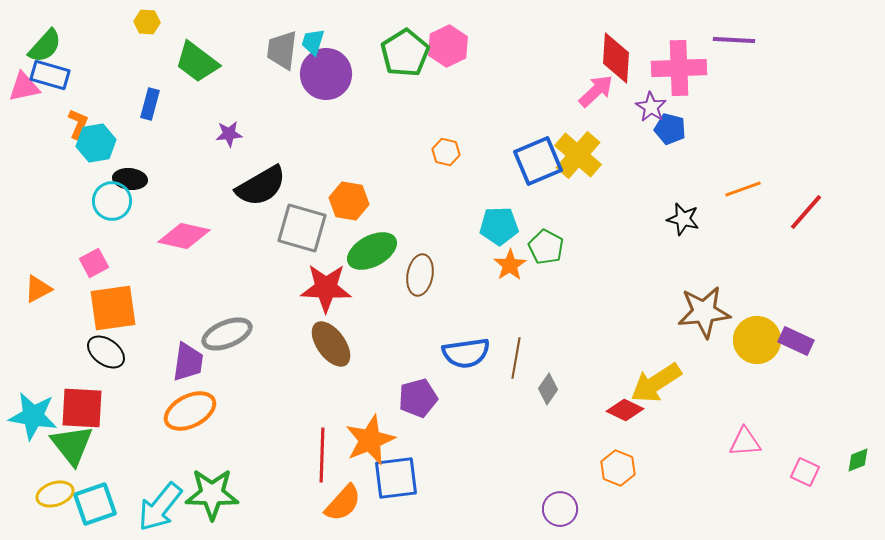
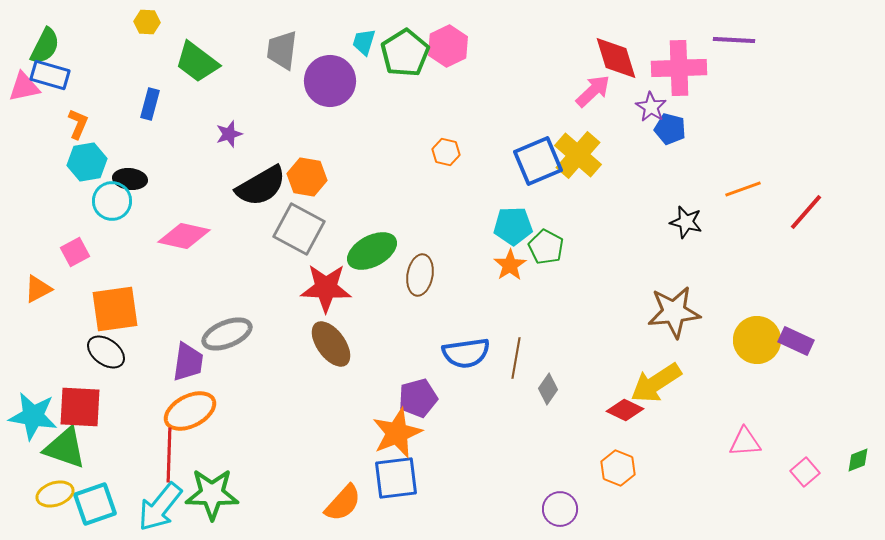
cyan trapezoid at (313, 42): moved 51 px right
green semicircle at (45, 46): rotated 15 degrees counterclockwise
red diamond at (616, 58): rotated 21 degrees counterclockwise
purple circle at (326, 74): moved 4 px right, 7 px down
pink arrow at (596, 91): moved 3 px left
purple star at (229, 134): rotated 12 degrees counterclockwise
cyan hexagon at (96, 143): moved 9 px left, 19 px down
orange hexagon at (349, 201): moved 42 px left, 24 px up
black star at (683, 219): moved 3 px right, 3 px down
cyan pentagon at (499, 226): moved 14 px right
gray square at (302, 228): moved 3 px left, 1 px down; rotated 12 degrees clockwise
pink square at (94, 263): moved 19 px left, 11 px up
orange square at (113, 308): moved 2 px right, 1 px down
brown star at (704, 312): moved 30 px left
red square at (82, 408): moved 2 px left, 1 px up
orange star at (370, 440): moved 27 px right, 7 px up
green triangle at (72, 445): moved 7 px left, 3 px down; rotated 33 degrees counterclockwise
red line at (322, 455): moved 153 px left
pink square at (805, 472): rotated 24 degrees clockwise
